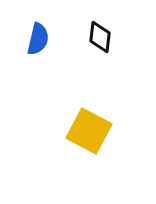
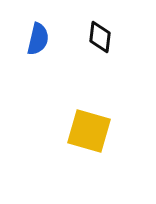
yellow square: rotated 12 degrees counterclockwise
